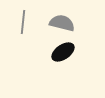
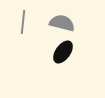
black ellipse: rotated 20 degrees counterclockwise
